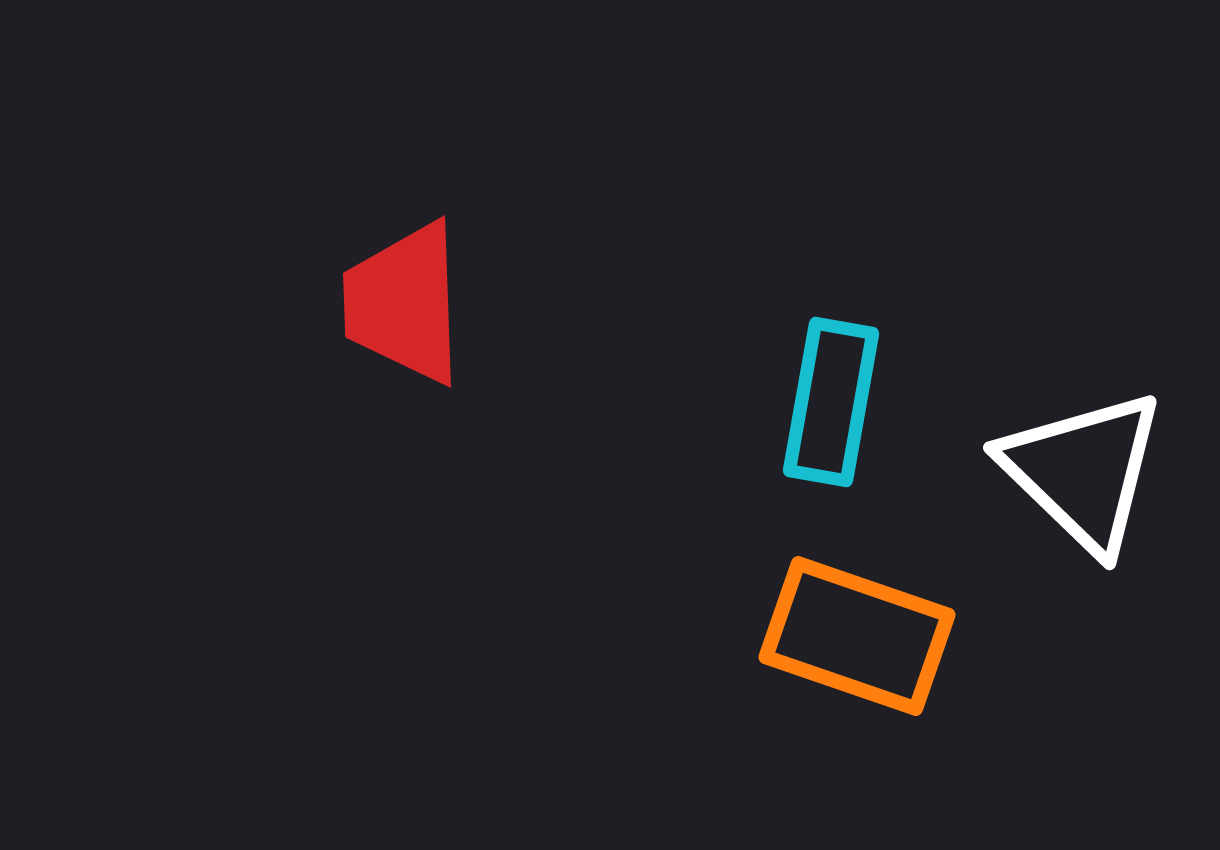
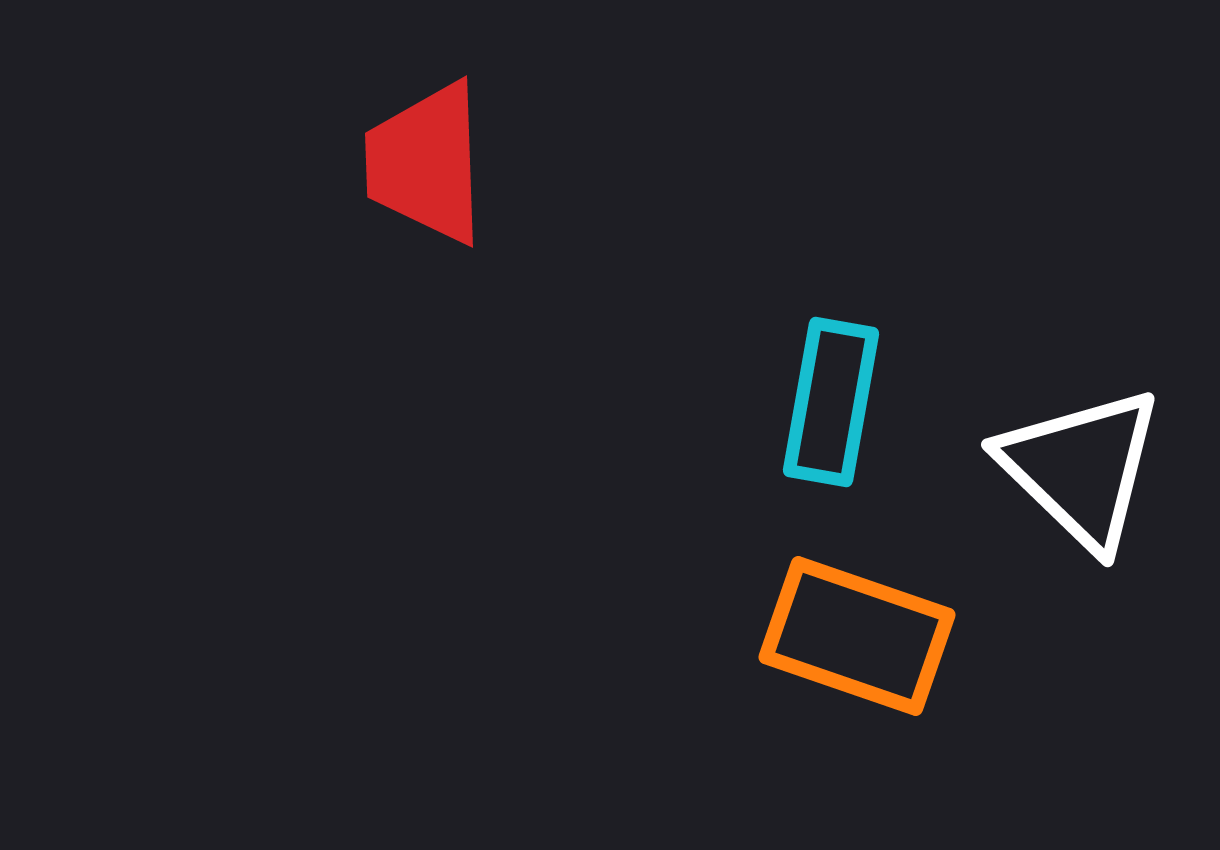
red trapezoid: moved 22 px right, 140 px up
white triangle: moved 2 px left, 3 px up
